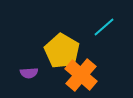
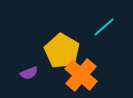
purple semicircle: rotated 18 degrees counterclockwise
